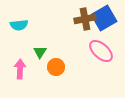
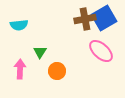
orange circle: moved 1 px right, 4 px down
